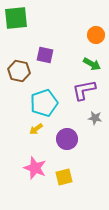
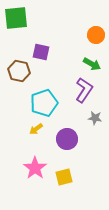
purple square: moved 4 px left, 3 px up
purple L-shape: rotated 135 degrees clockwise
pink star: rotated 15 degrees clockwise
